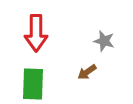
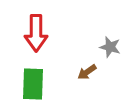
gray star: moved 6 px right, 6 px down
